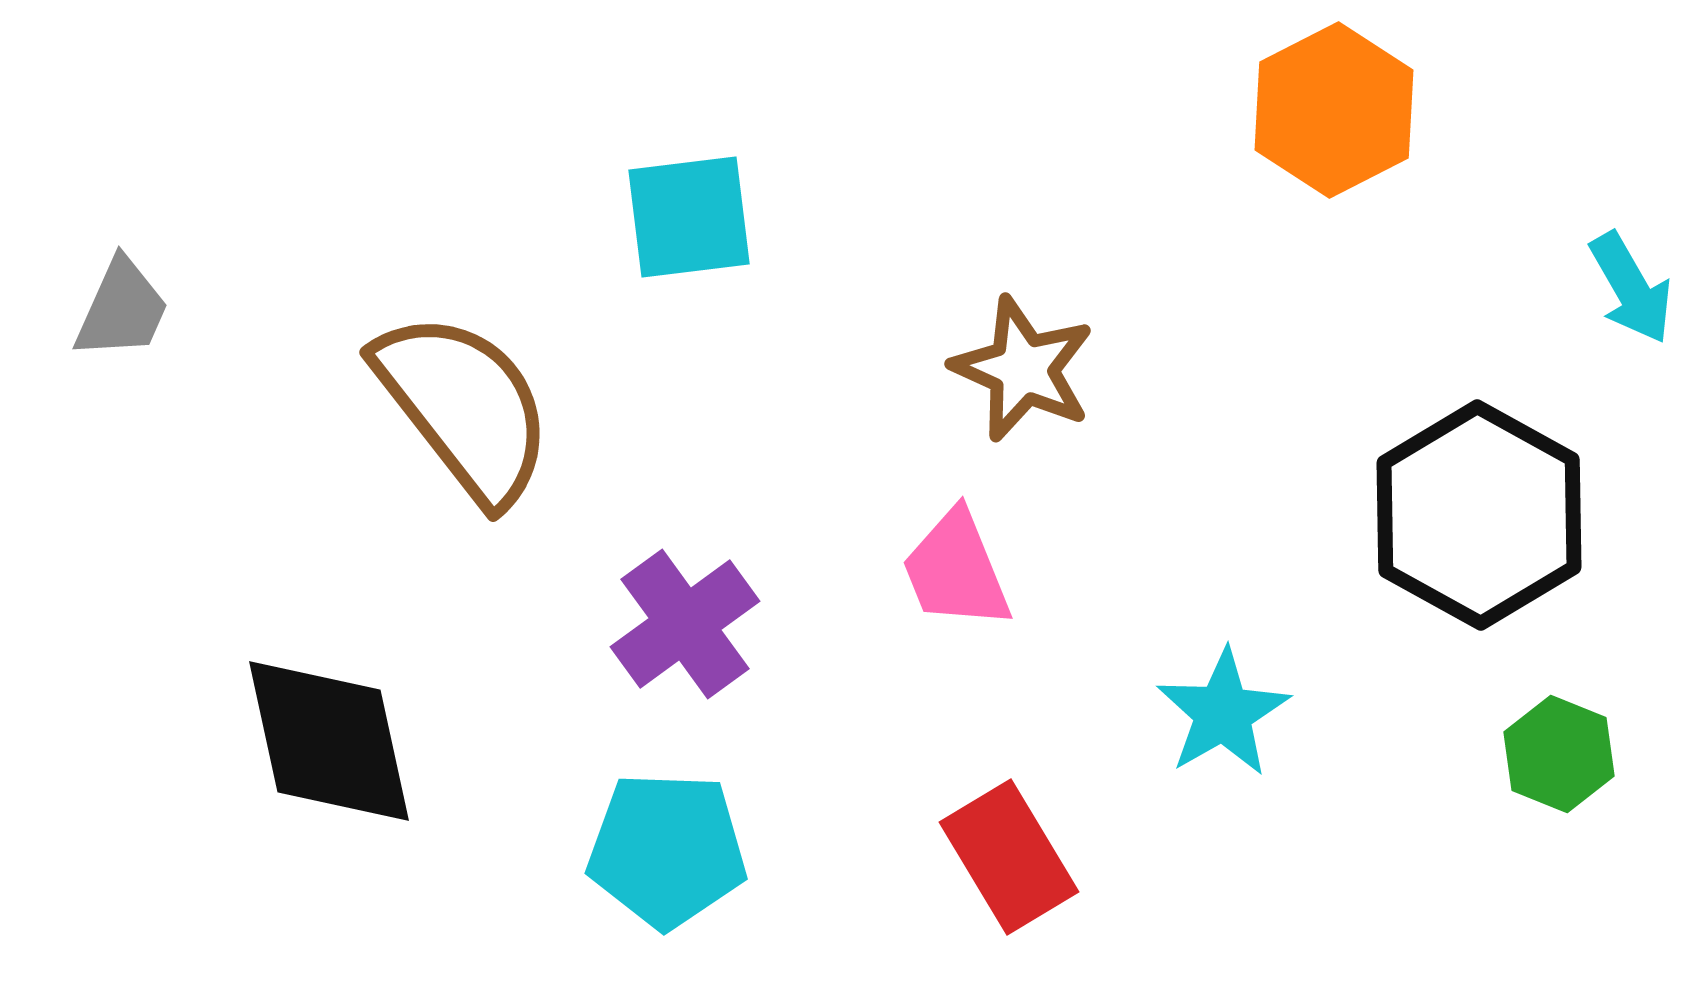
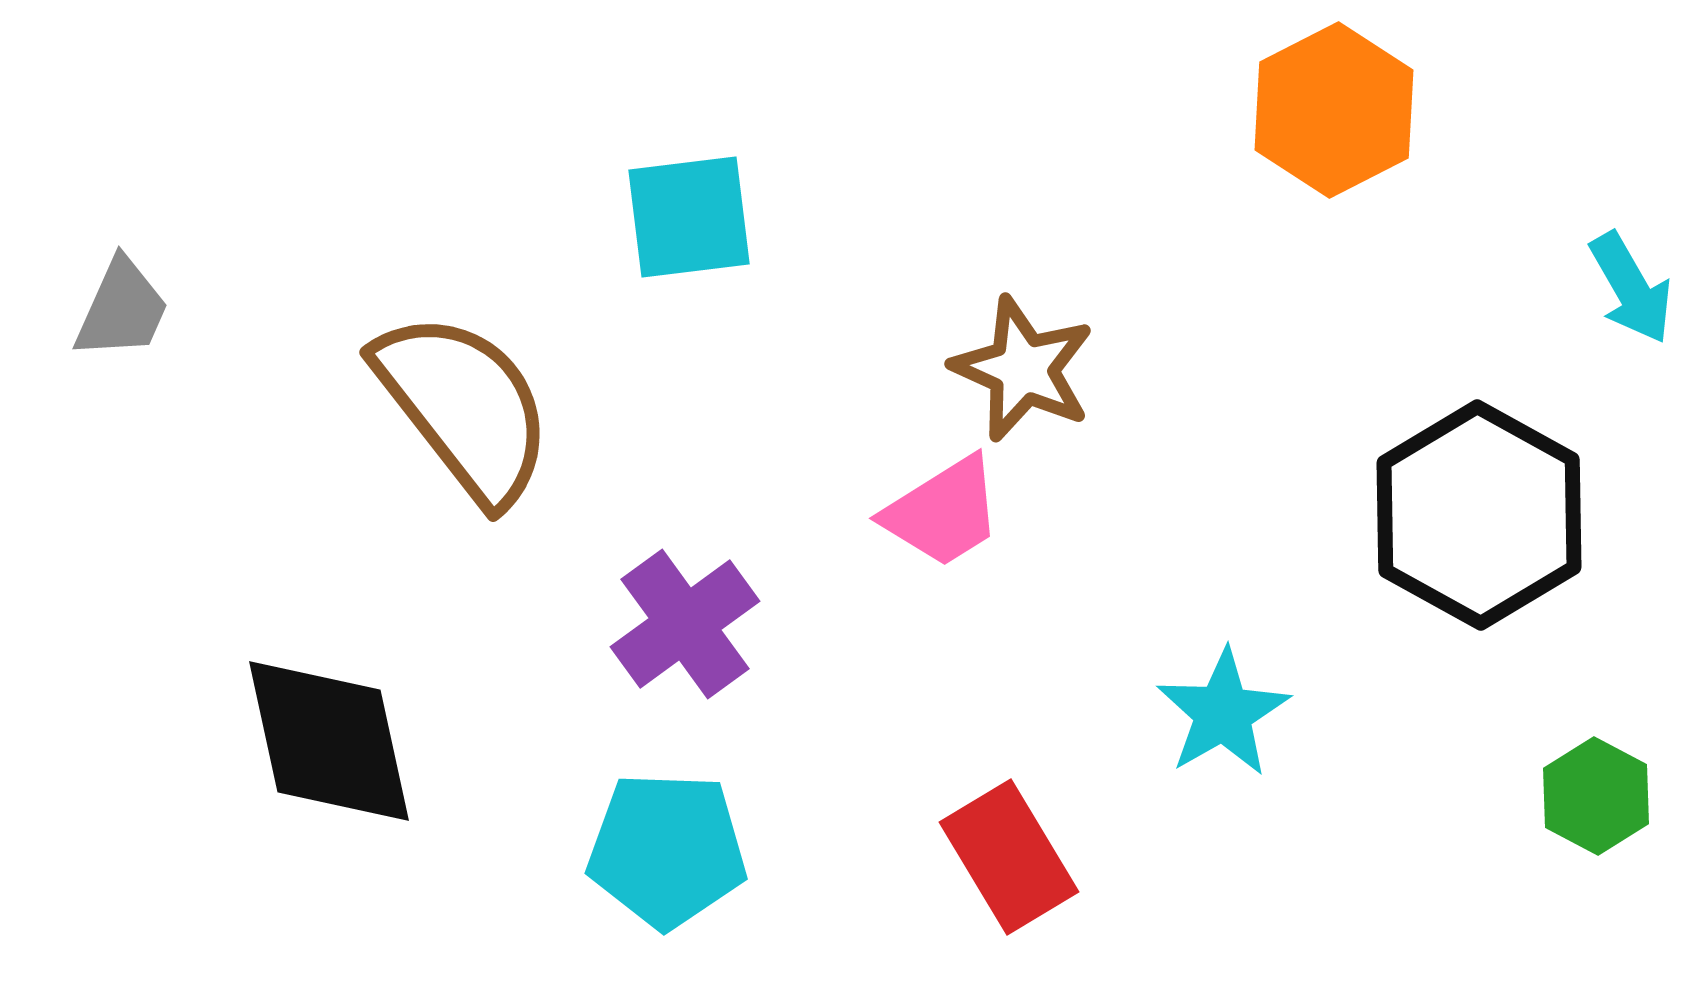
pink trapezoid: moved 13 px left, 58 px up; rotated 100 degrees counterclockwise
green hexagon: moved 37 px right, 42 px down; rotated 6 degrees clockwise
